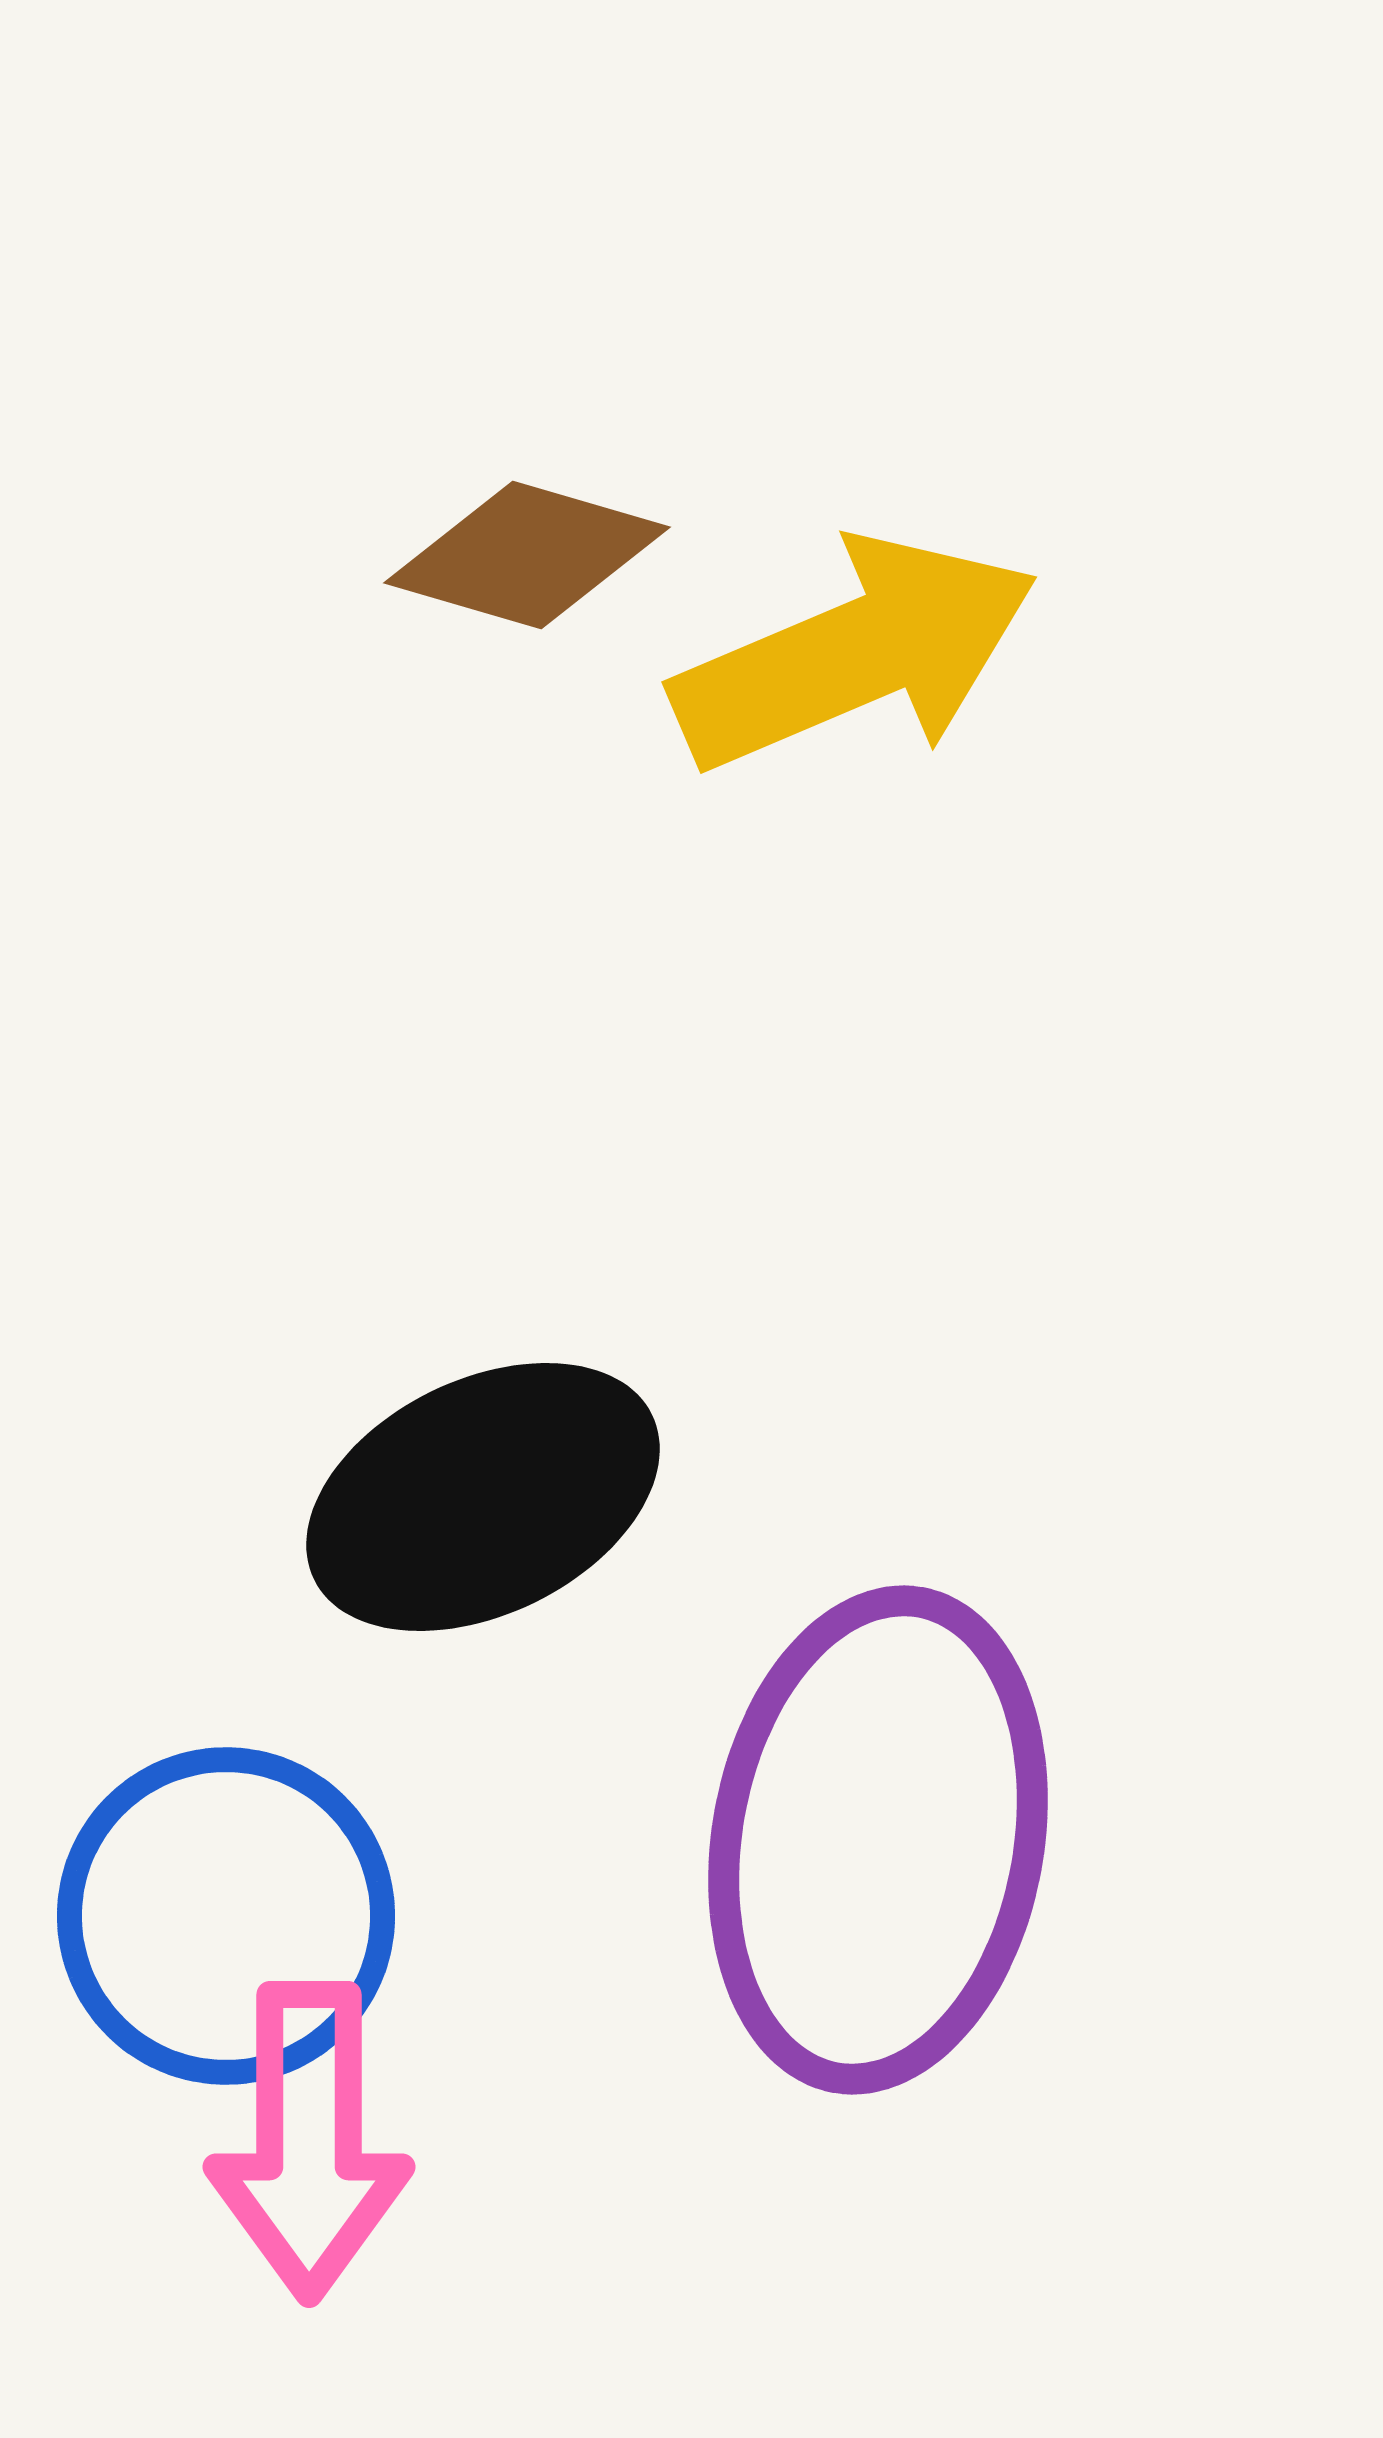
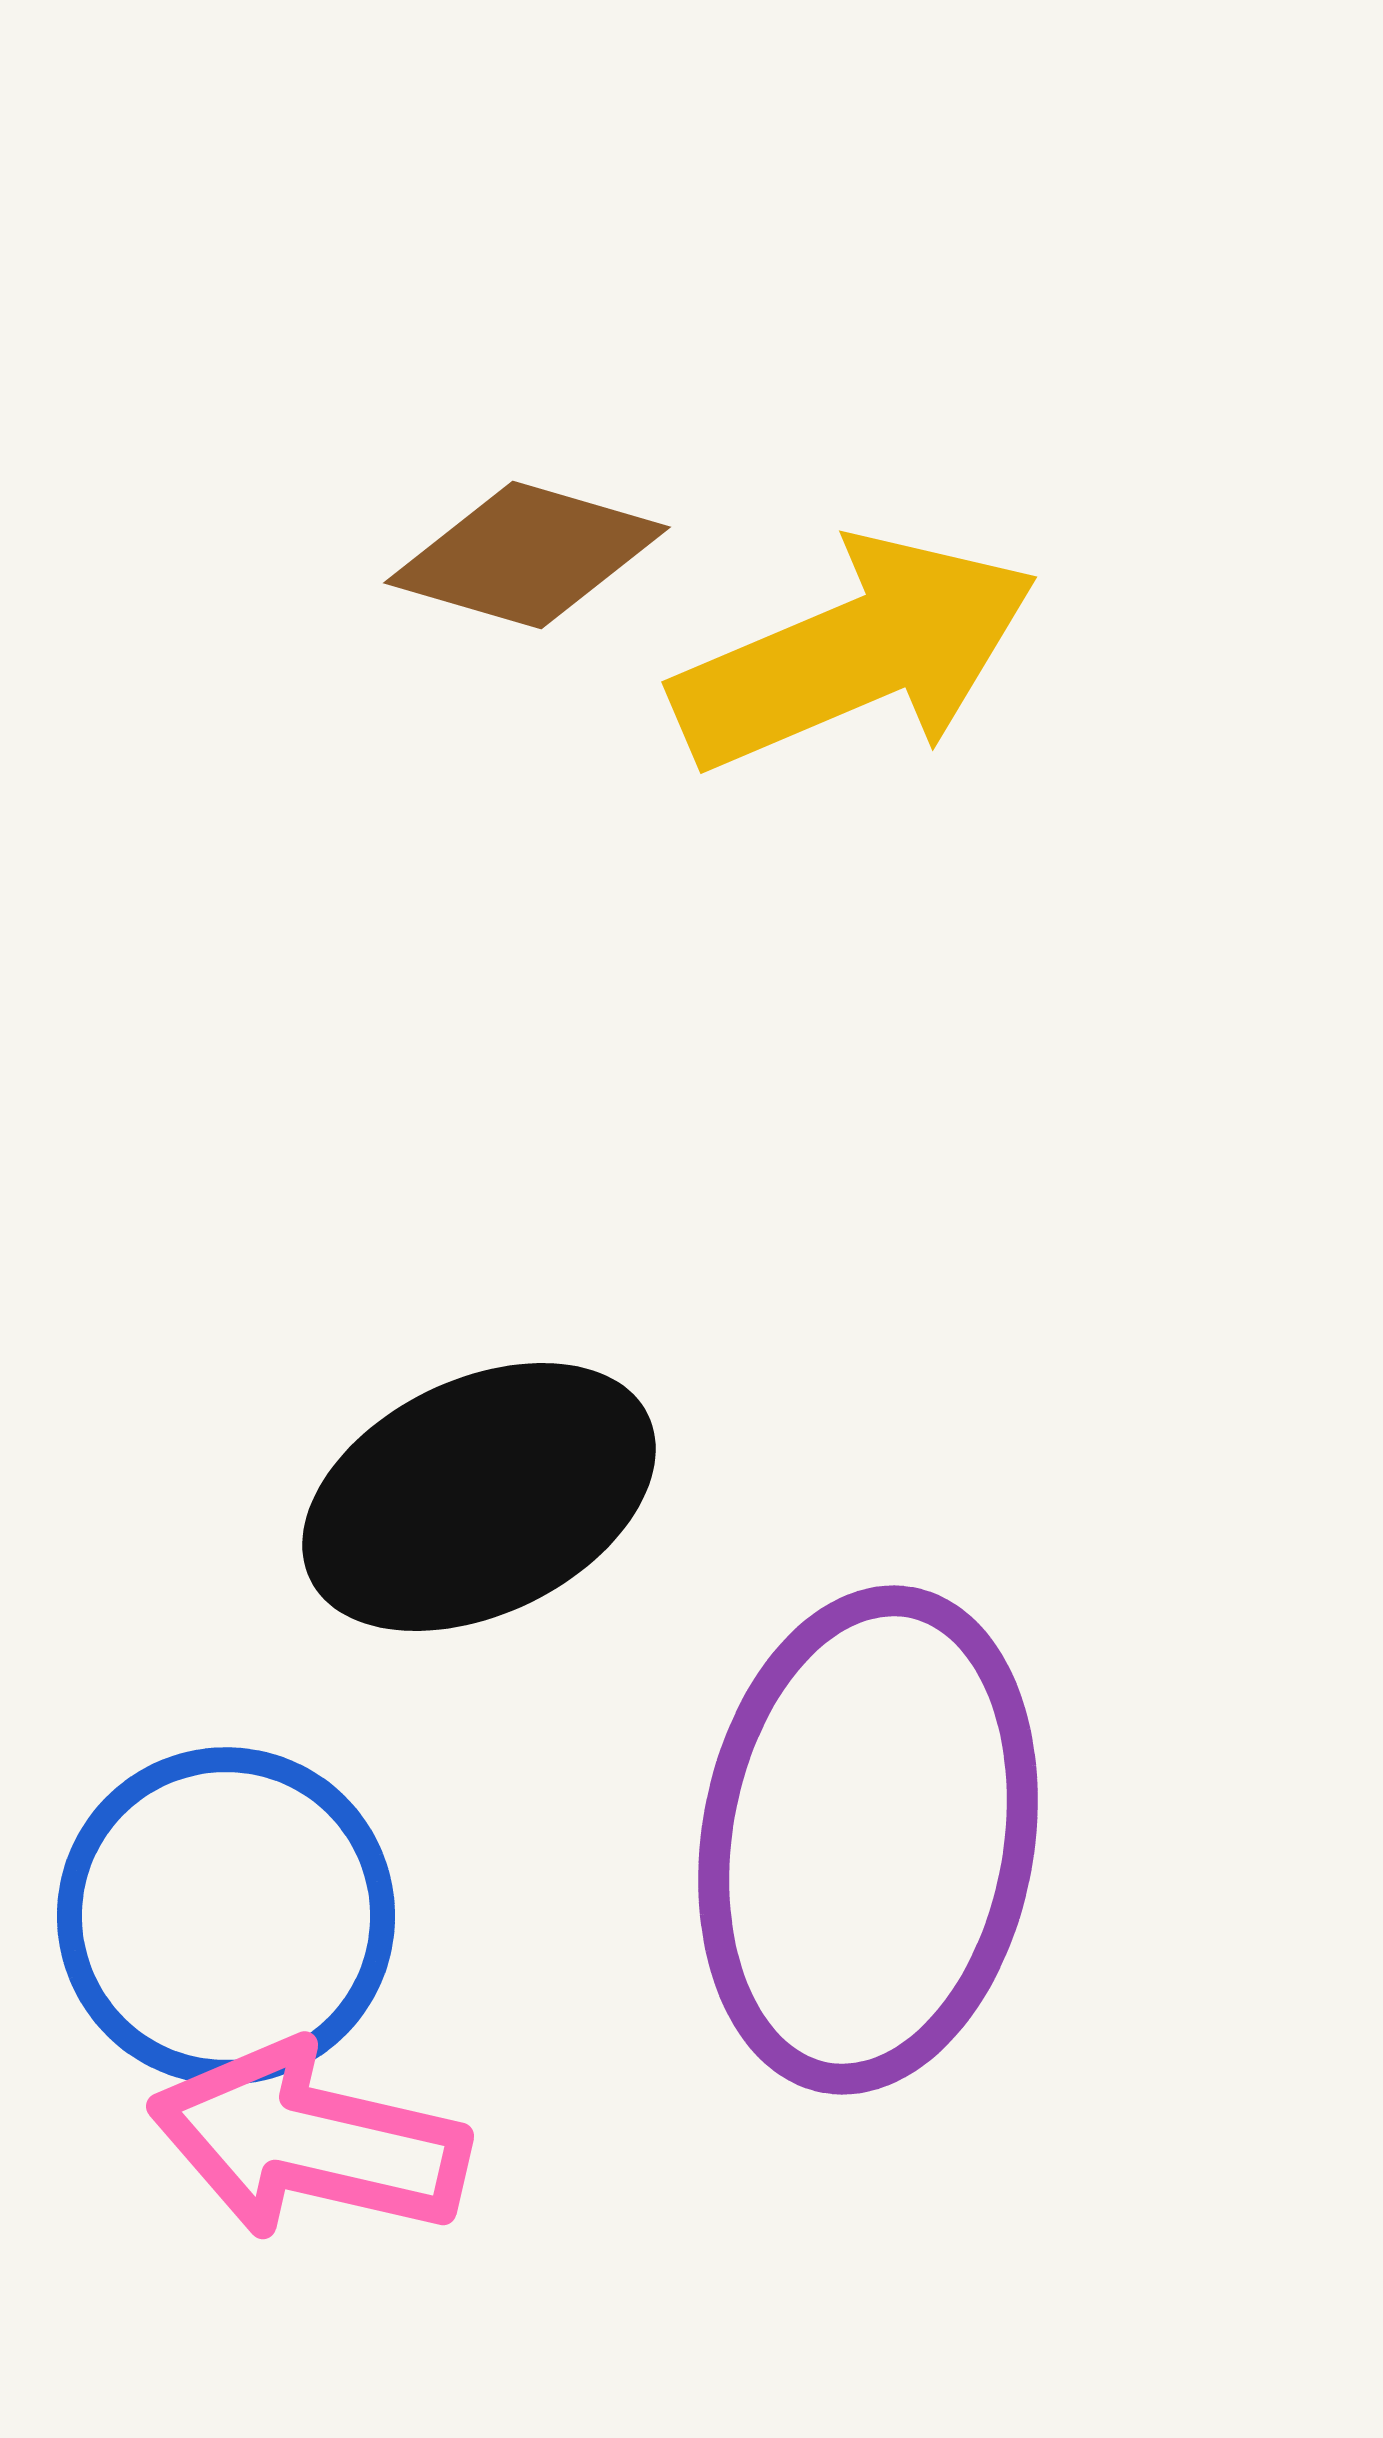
black ellipse: moved 4 px left
purple ellipse: moved 10 px left
pink arrow: rotated 103 degrees clockwise
